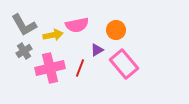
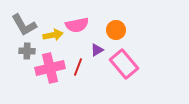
gray cross: moved 3 px right; rotated 35 degrees clockwise
red line: moved 2 px left, 1 px up
